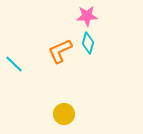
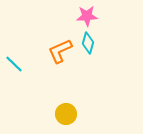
yellow circle: moved 2 px right
